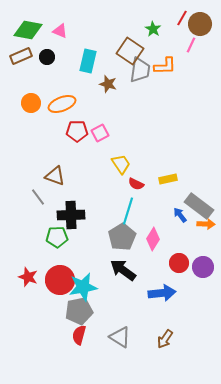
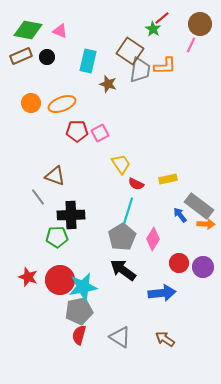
red line at (182, 18): moved 20 px left; rotated 21 degrees clockwise
brown arrow at (165, 339): rotated 90 degrees clockwise
